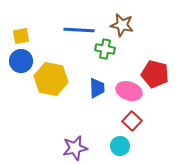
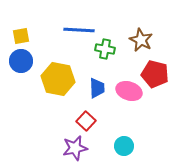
brown star: moved 19 px right, 15 px down; rotated 15 degrees clockwise
yellow hexagon: moved 7 px right
red square: moved 46 px left
cyan circle: moved 4 px right
